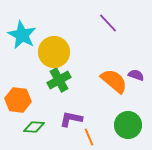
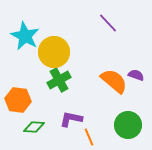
cyan star: moved 3 px right, 1 px down
